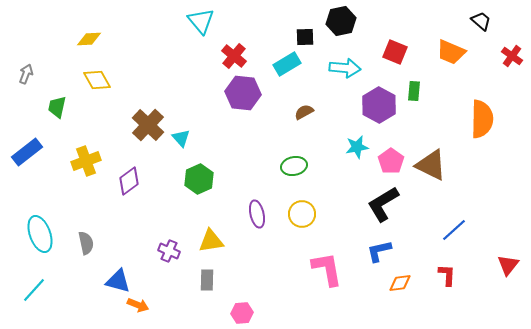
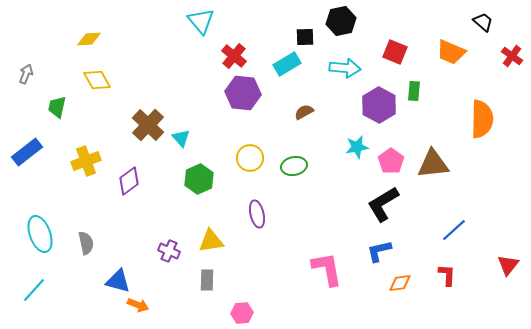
black trapezoid at (481, 21): moved 2 px right, 1 px down
brown triangle at (431, 165): moved 2 px right, 1 px up; rotated 32 degrees counterclockwise
yellow circle at (302, 214): moved 52 px left, 56 px up
